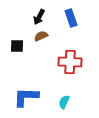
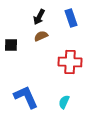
black square: moved 6 px left, 1 px up
blue L-shape: rotated 64 degrees clockwise
